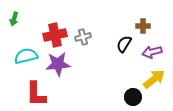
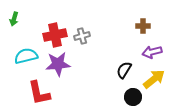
gray cross: moved 1 px left, 1 px up
black semicircle: moved 26 px down
red L-shape: moved 3 px right, 1 px up; rotated 12 degrees counterclockwise
